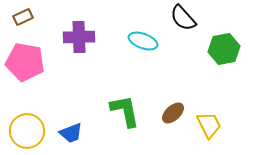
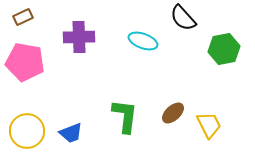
green L-shape: moved 5 px down; rotated 18 degrees clockwise
